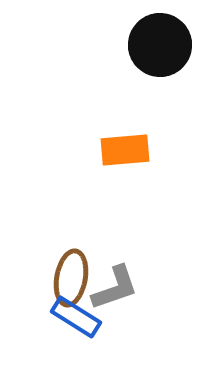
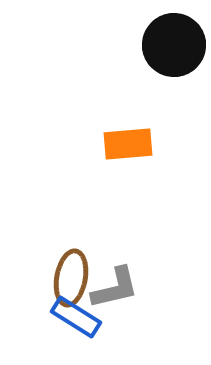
black circle: moved 14 px right
orange rectangle: moved 3 px right, 6 px up
gray L-shape: rotated 6 degrees clockwise
